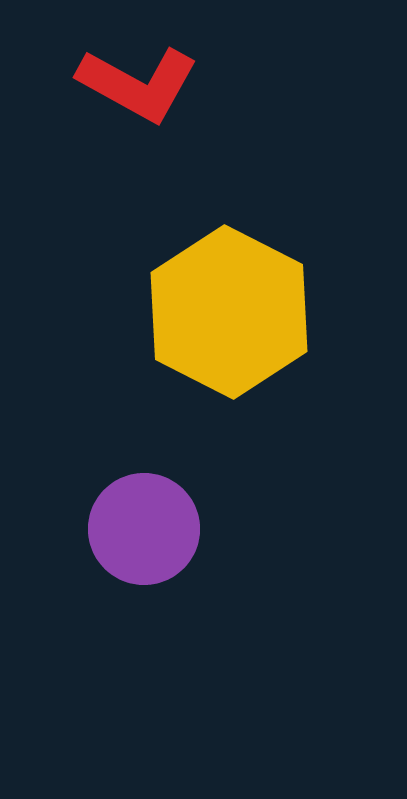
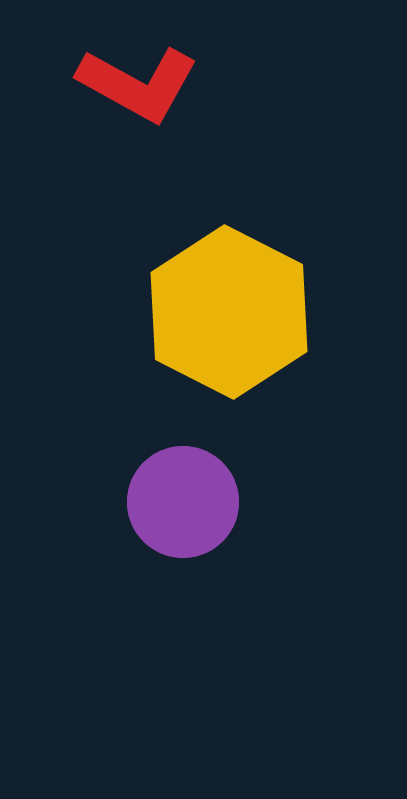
purple circle: moved 39 px right, 27 px up
